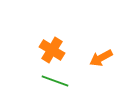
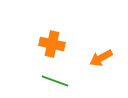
orange cross: moved 6 px up; rotated 20 degrees counterclockwise
